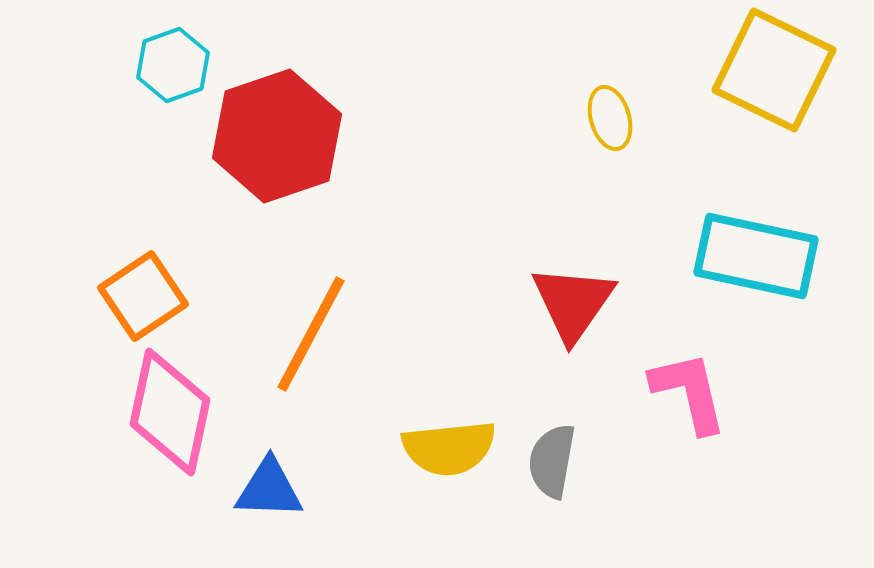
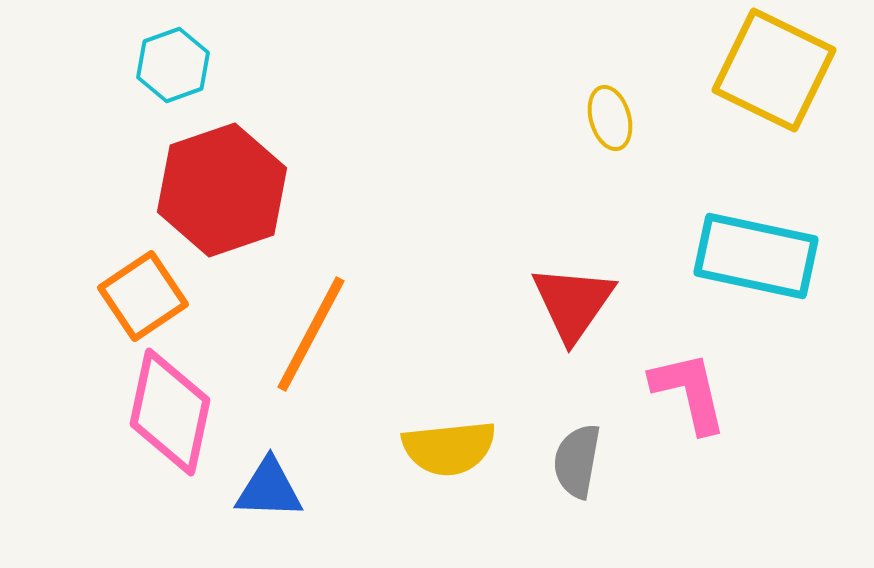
red hexagon: moved 55 px left, 54 px down
gray semicircle: moved 25 px right
